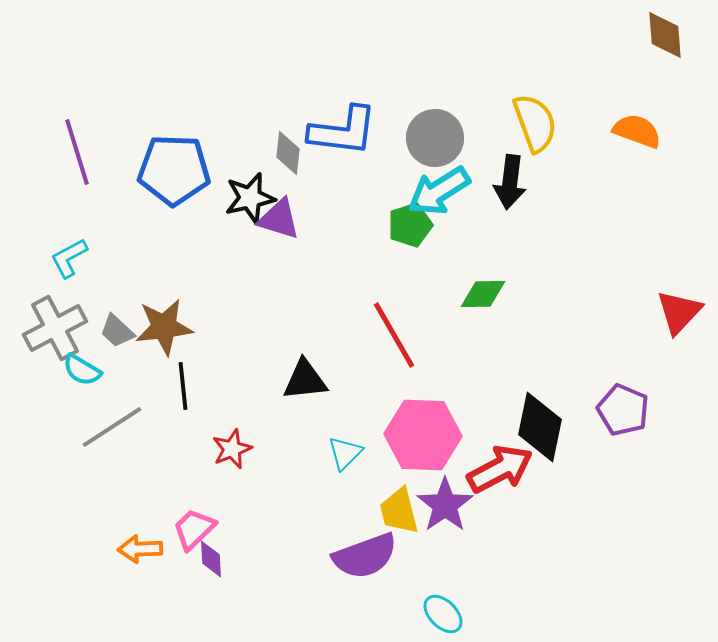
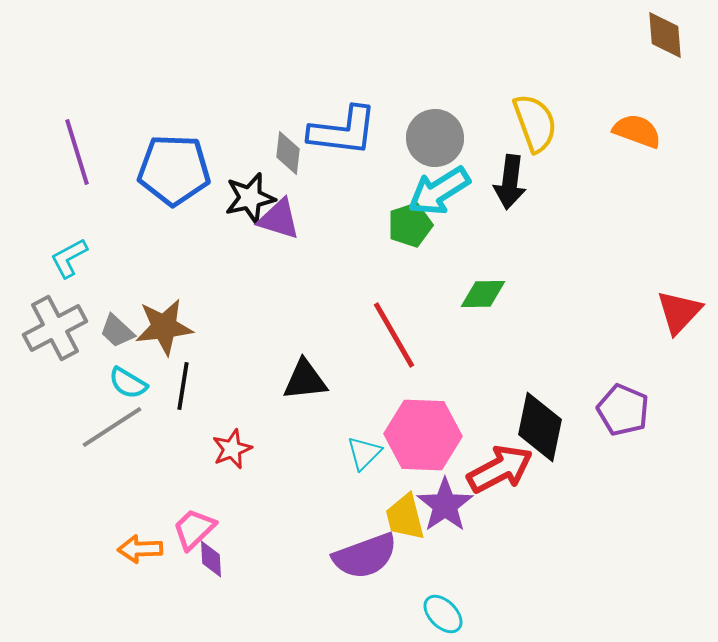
cyan semicircle: moved 46 px right, 13 px down
black line: rotated 15 degrees clockwise
cyan triangle: moved 19 px right
yellow trapezoid: moved 6 px right, 6 px down
